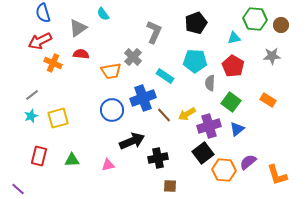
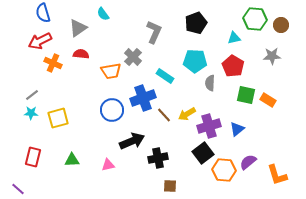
green square: moved 15 px right, 7 px up; rotated 24 degrees counterclockwise
cyan star: moved 3 px up; rotated 24 degrees clockwise
red rectangle: moved 6 px left, 1 px down
